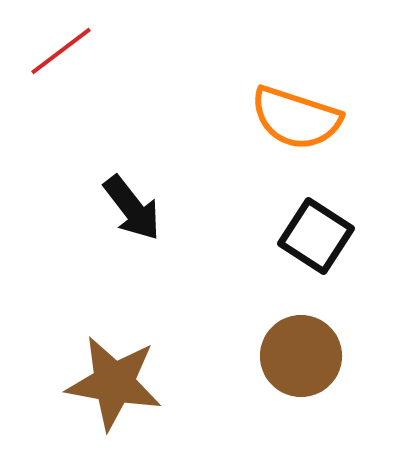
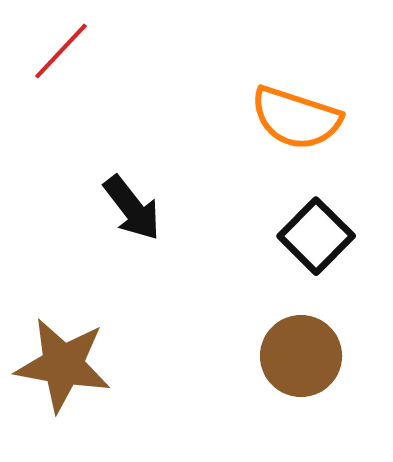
red line: rotated 10 degrees counterclockwise
black square: rotated 12 degrees clockwise
brown star: moved 51 px left, 18 px up
